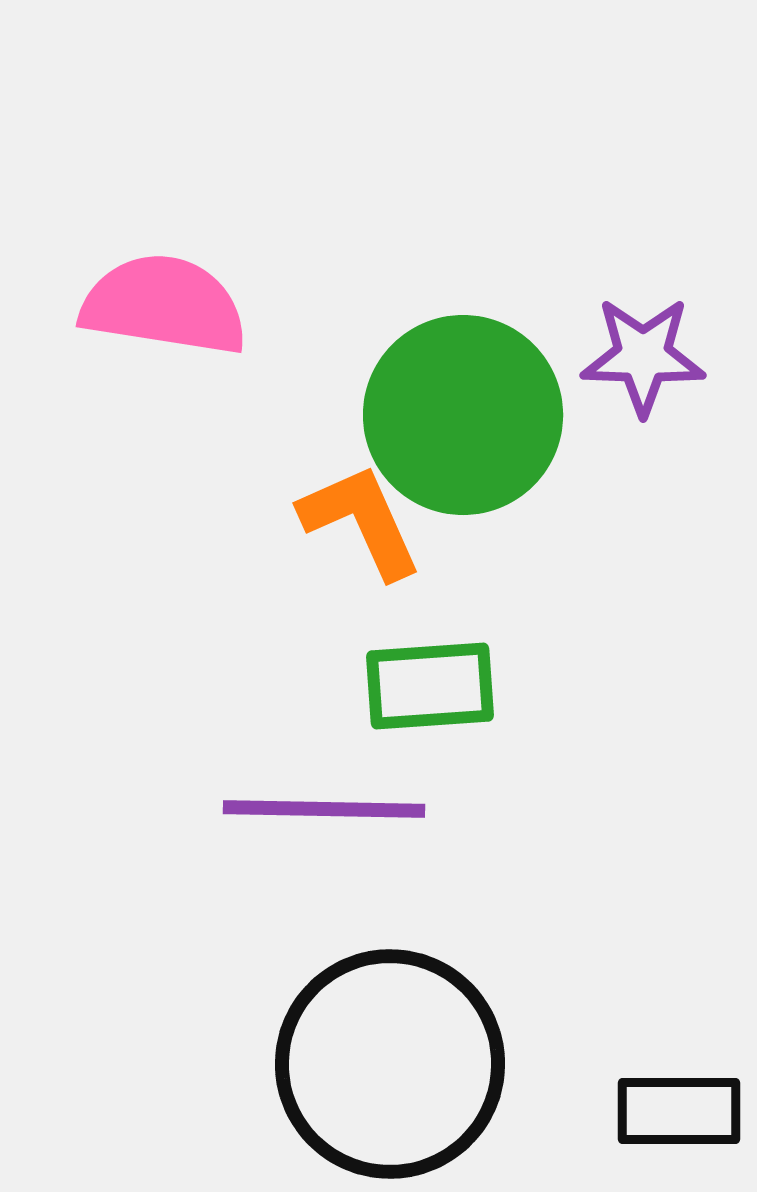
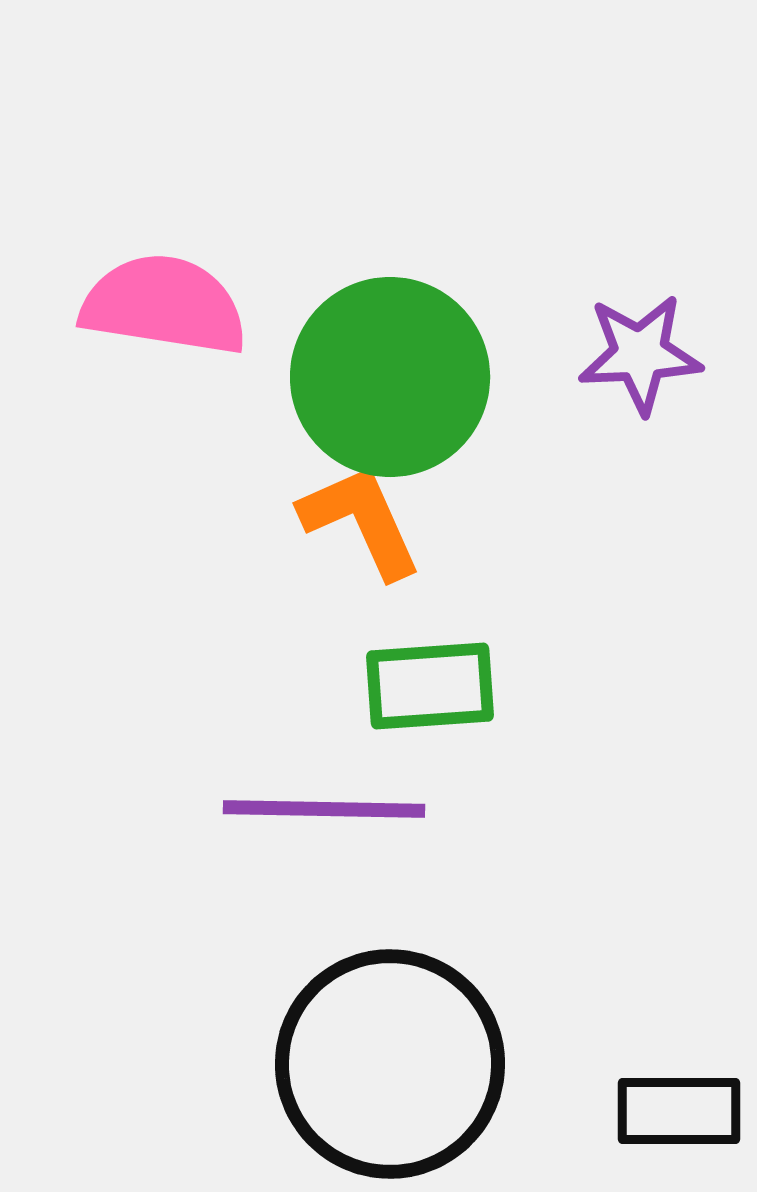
purple star: moved 3 px left, 2 px up; rotated 5 degrees counterclockwise
green circle: moved 73 px left, 38 px up
